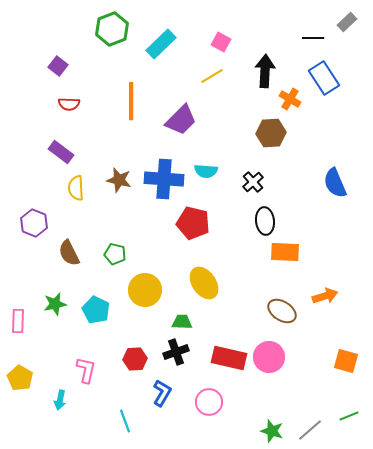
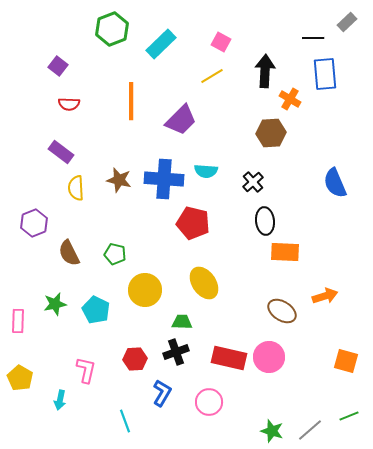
blue rectangle at (324, 78): moved 1 px right, 4 px up; rotated 28 degrees clockwise
purple hexagon at (34, 223): rotated 16 degrees clockwise
